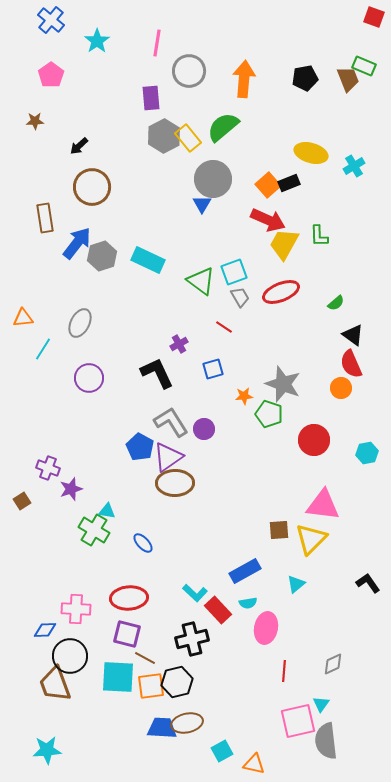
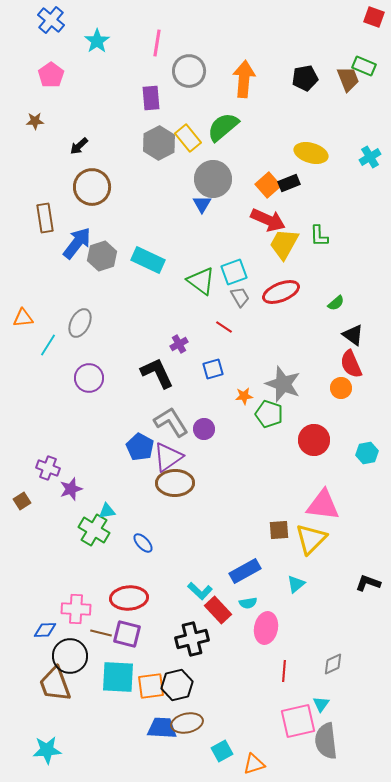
gray hexagon at (164, 136): moved 5 px left, 7 px down
cyan cross at (354, 166): moved 16 px right, 9 px up
cyan line at (43, 349): moved 5 px right, 4 px up
cyan triangle at (107, 511): rotated 18 degrees counterclockwise
black L-shape at (368, 583): rotated 35 degrees counterclockwise
cyan L-shape at (195, 593): moved 5 px right, 2 px up
brown line at (145, 658): moved 44 px left, 25 px up; rotated 15 degrees counterclockwise
black hexagon at (177, 682): moved 3 px down
orange triangle at (254, 764): rotated 30 degrees counterclockwise
